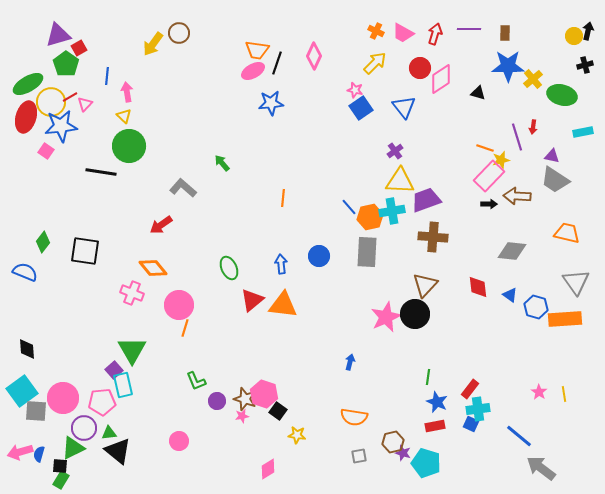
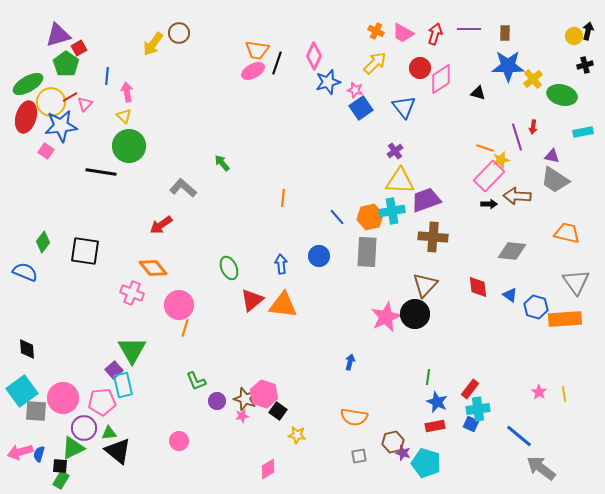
blue star at (271, 103): moved 57 px right, 21 px up; rotated 10 degrees counterclockwise
blue line at (349, 207): moved 12 px left, 10 px down
